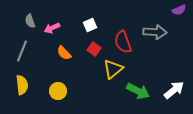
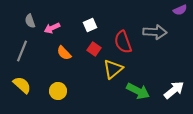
purple semicircle: moved 1 px right
yellow semicircle: rotated 42 degrees counterclockwise
